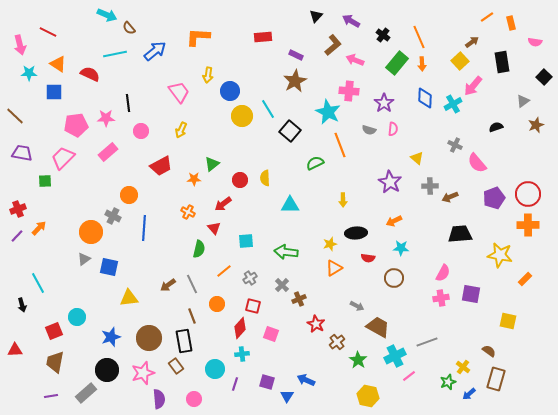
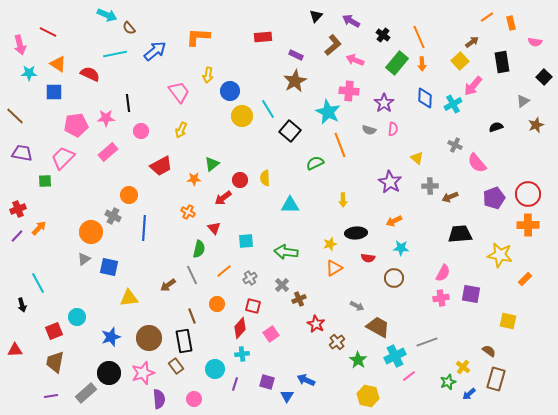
red arrow at (223, 204): moved 6 px up
gray line at (192, 284): moved 9 px up
pink square at (271, 334): rotated 35 degrees clockwise
black circle at (107, 370): moved 2 px right, 3 px down
